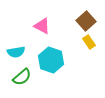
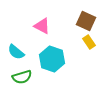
brown square: rotated 24 degrees counterclockwise
cyan semicircle: rotated 48 degrees clockwise
cyan hexagon: moved 1 px right, 1 px up
green semicircle: rotated 24 degrees clockwise
